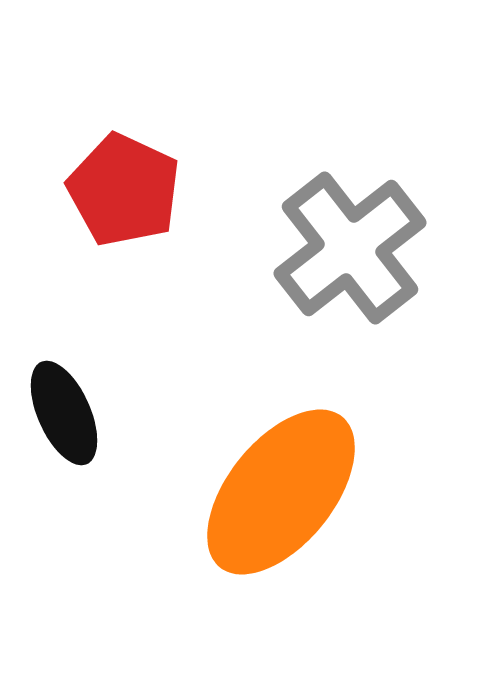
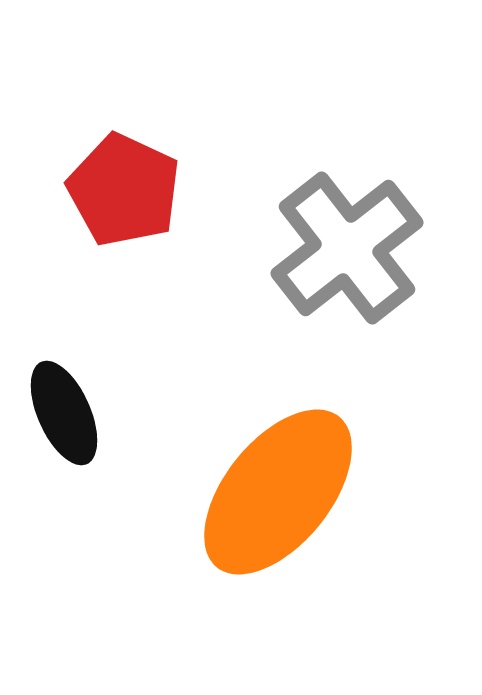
gray cross: moved 3 px left
orange ellipse: moved 3 px left
